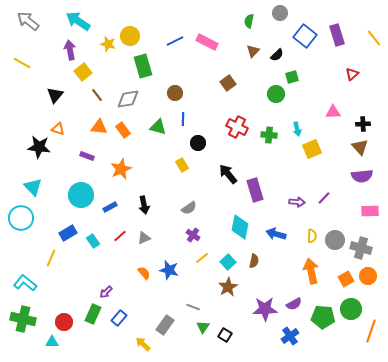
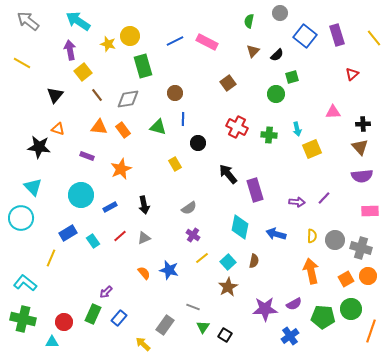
yellow rectangle at (182, 165): moved 7 px left, 1 px up
